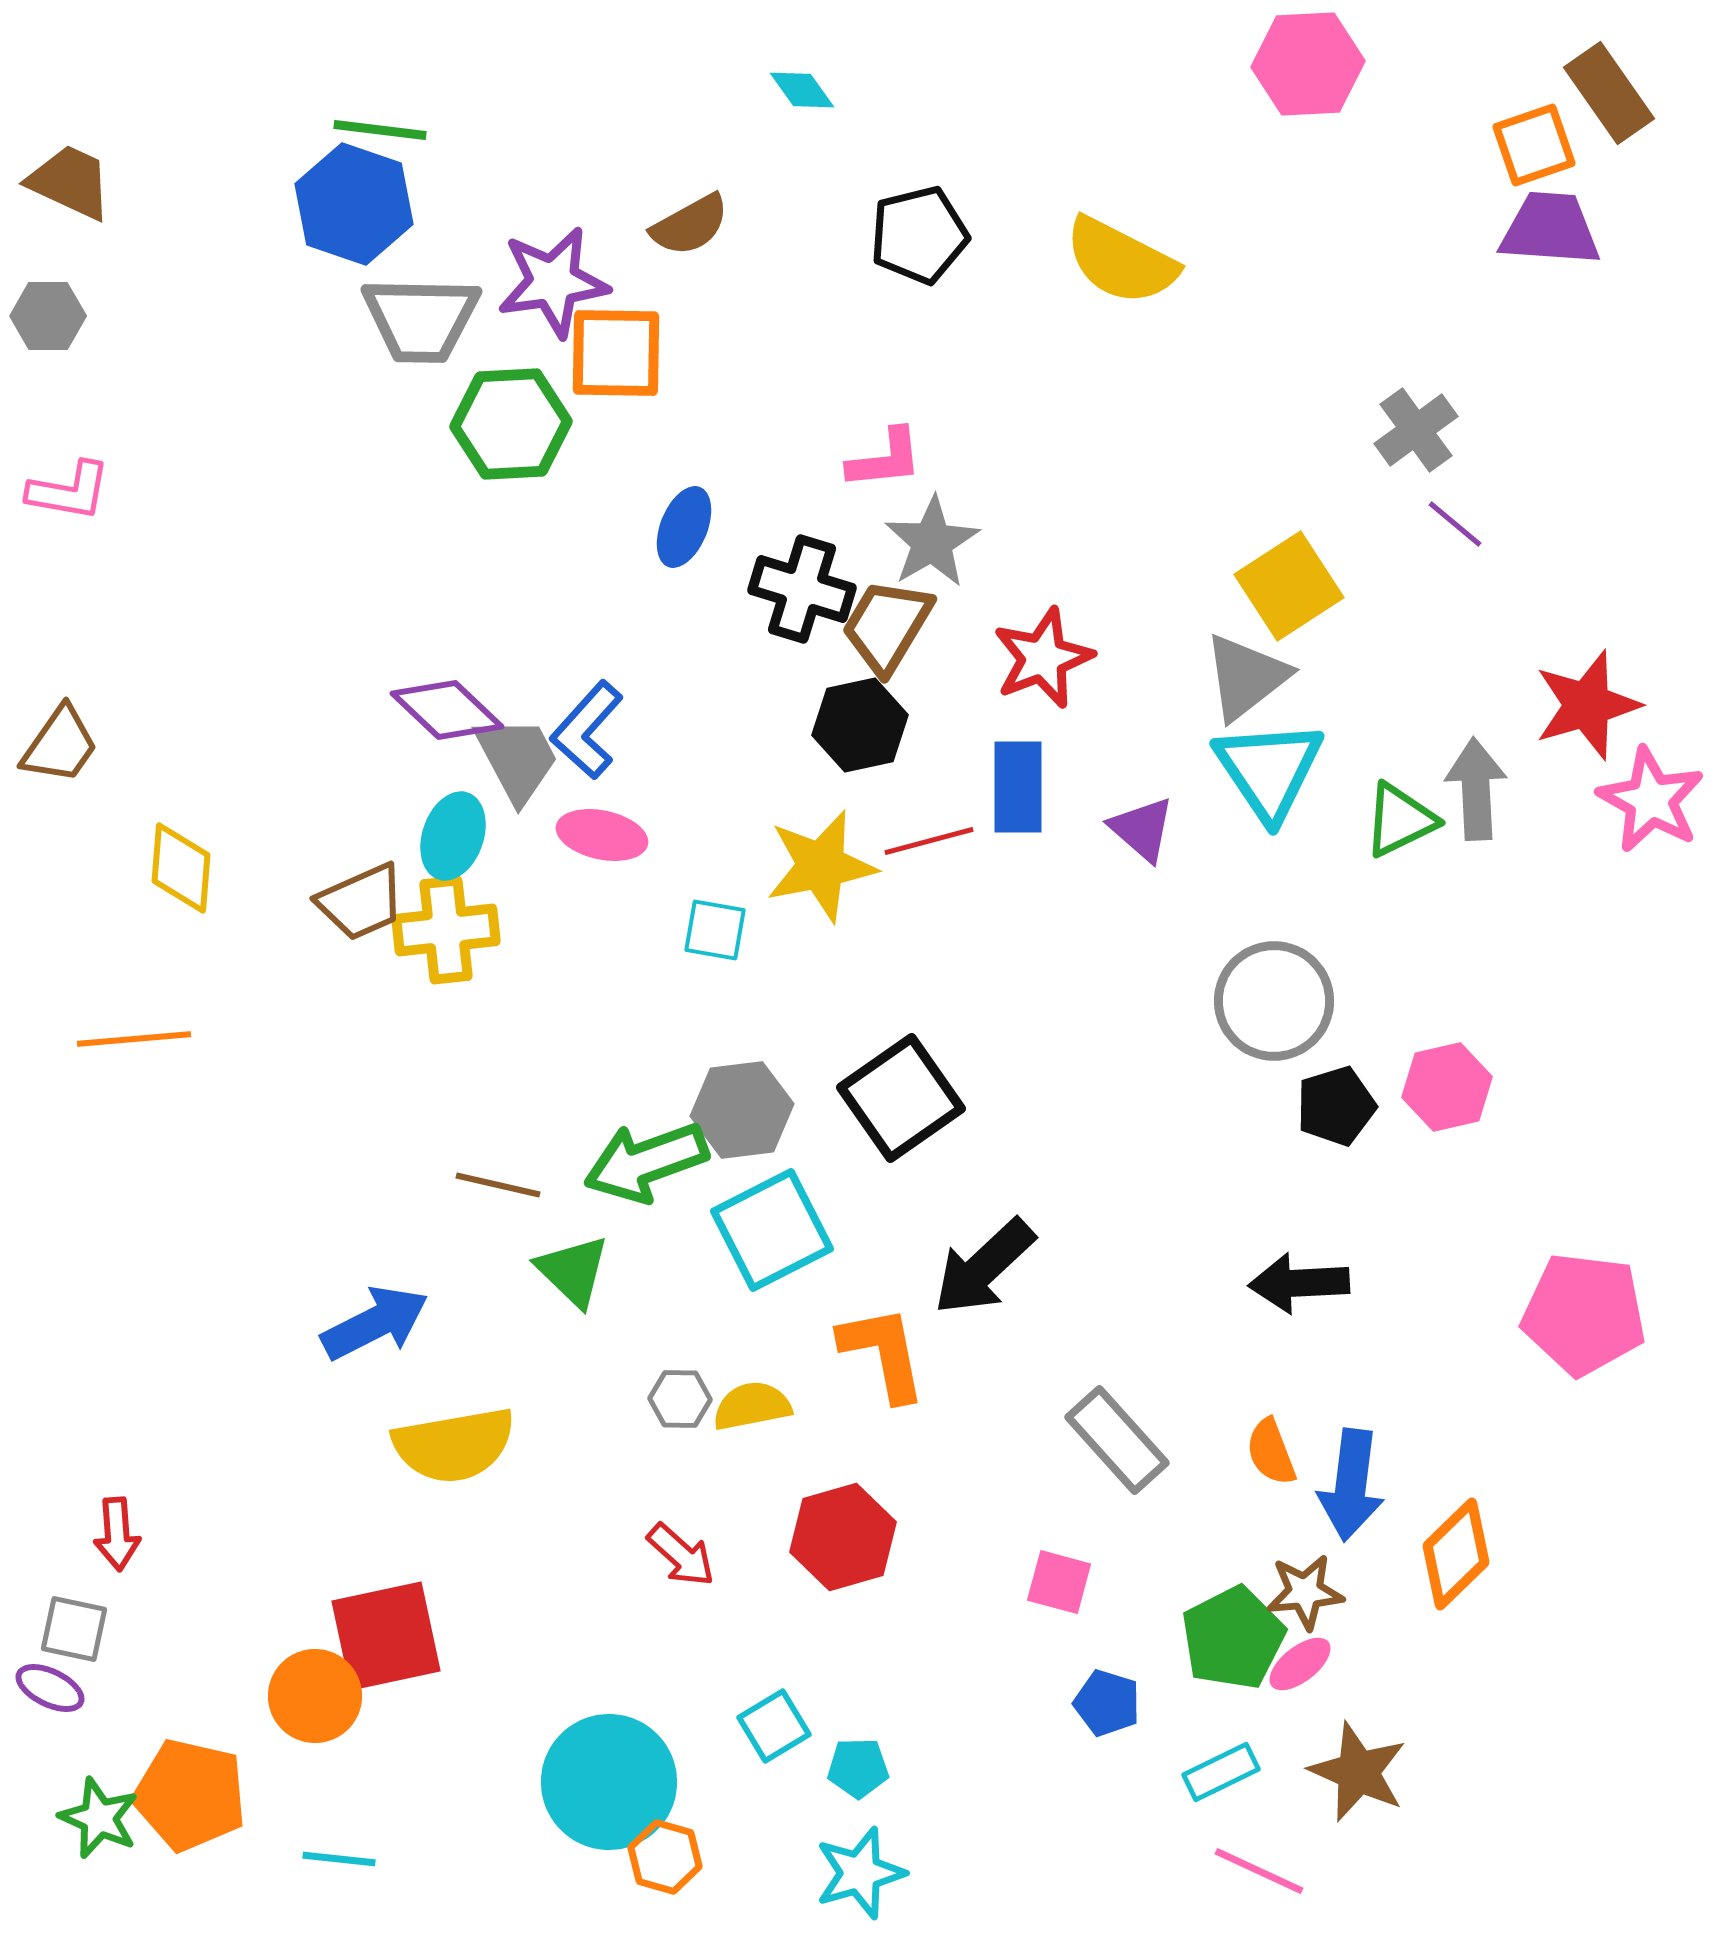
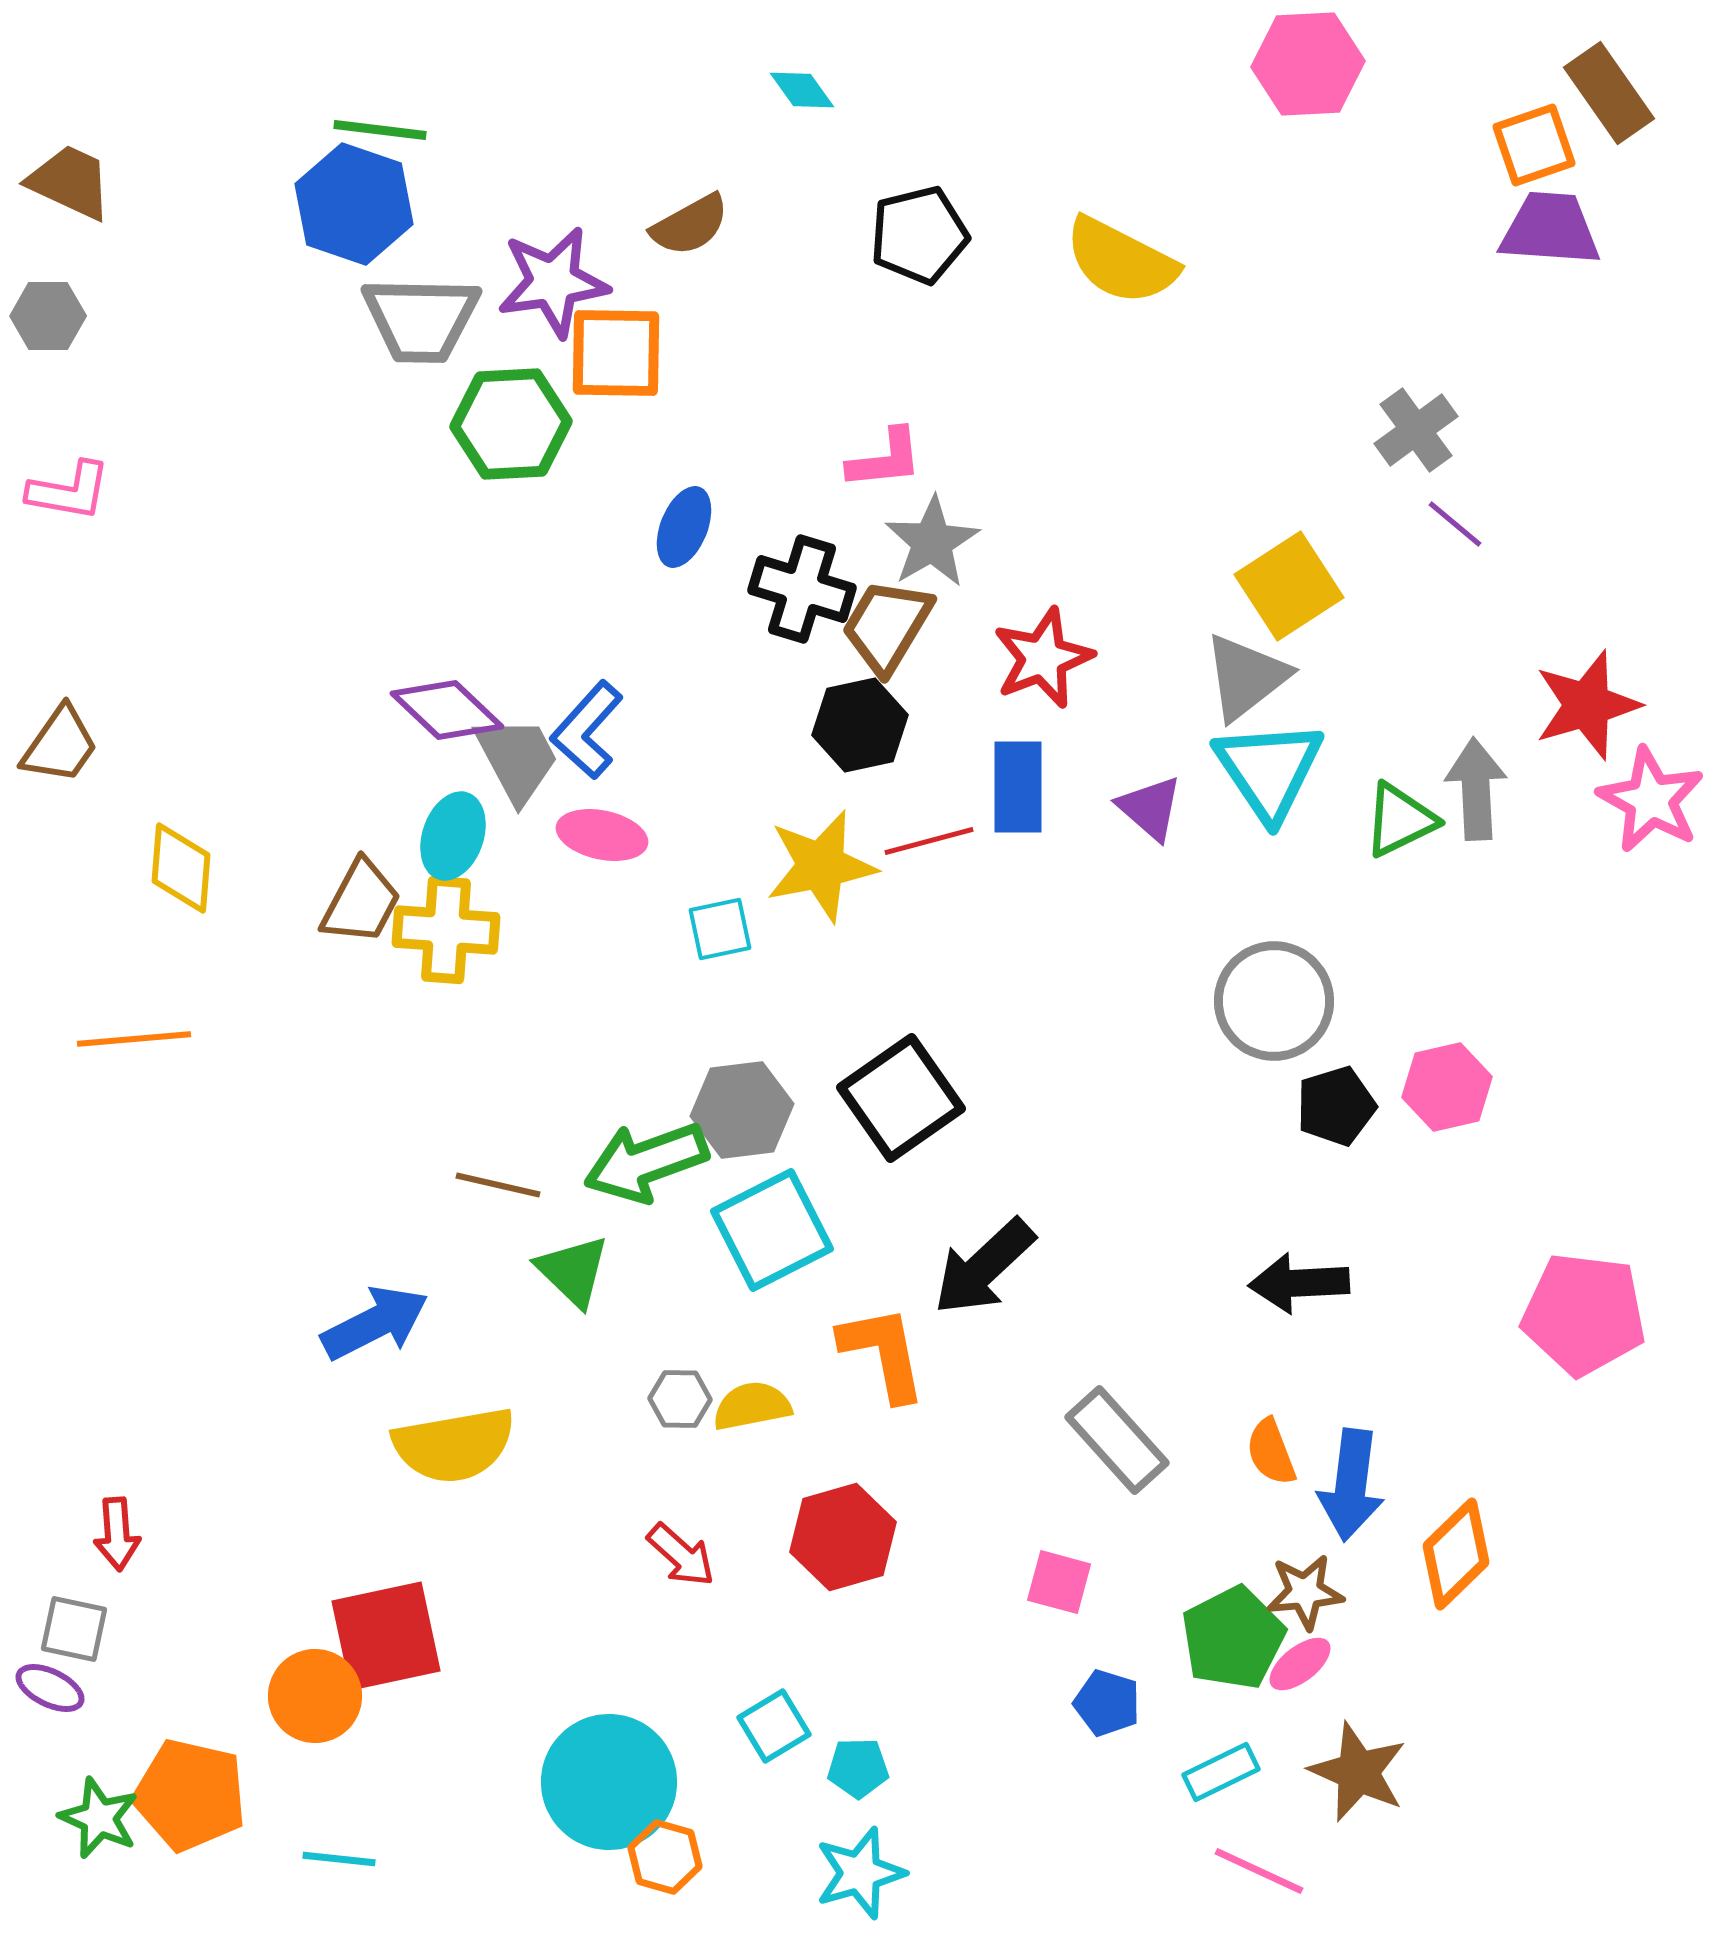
purple triangle at (1142, 829): moved 8 px right, 21 px up
brown trapezoid at (361, 902): rotated 38 degrees counterclockwise
yellow cross at (446, 930): rotated 10 degrees clockwise
cyan square at (715, 930): moved 5 px right, 1 px up; rotated 22 degrees counterclockwise
